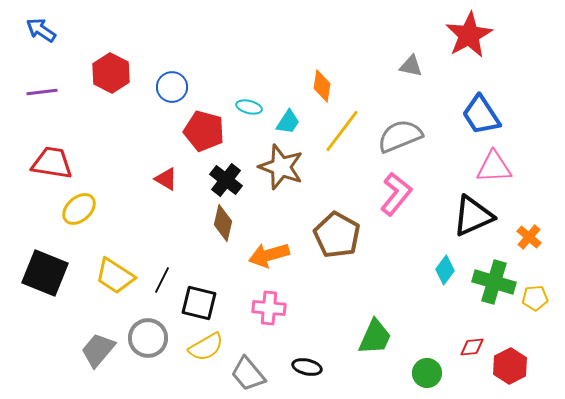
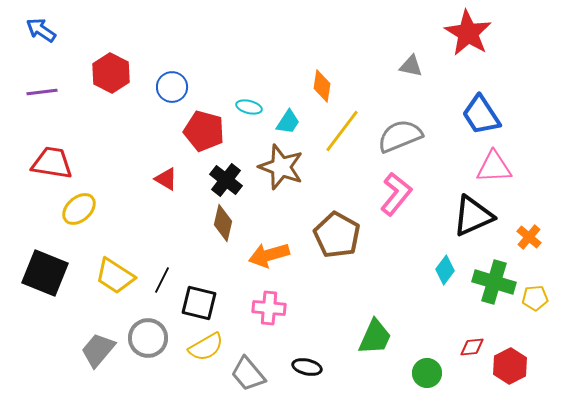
red star at (469, 35): moved 1 px left, 2 px up; rotated 12 degrees counterclockwise
